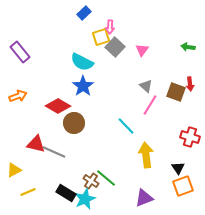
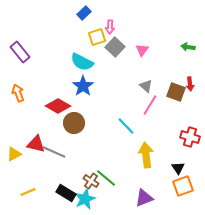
yellow square: moved 4 px left
orange arrow: moved 3 px up; rotated 90 degrees counterclockwise
yellow triangle: moved 16 px up
